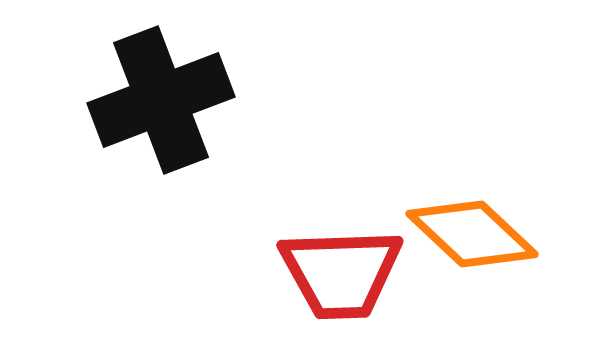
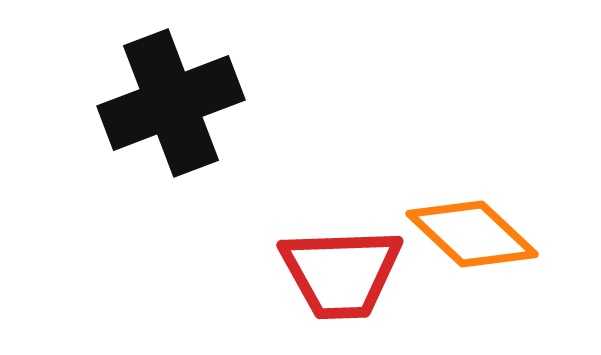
black cross: moved 10 px right, 3 px down
